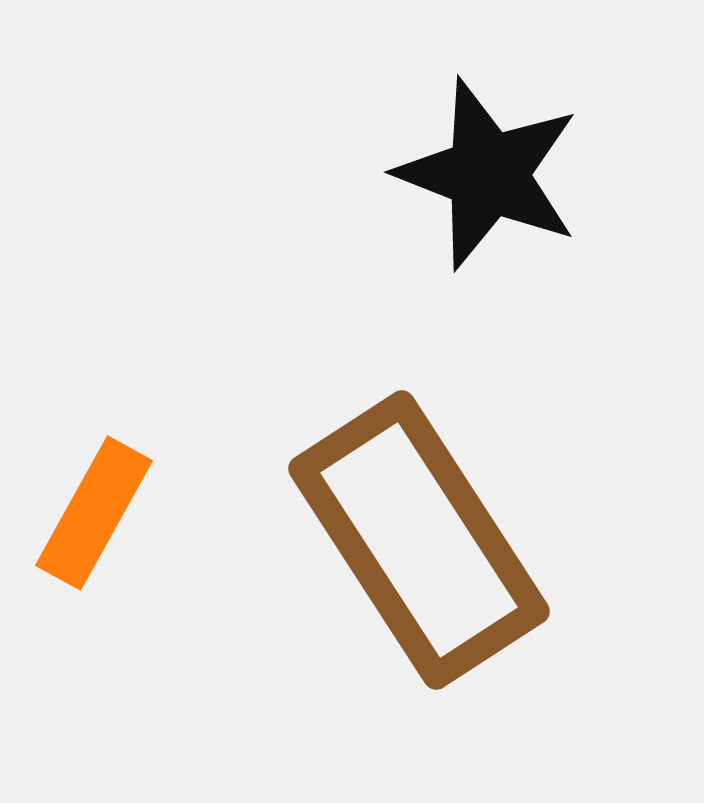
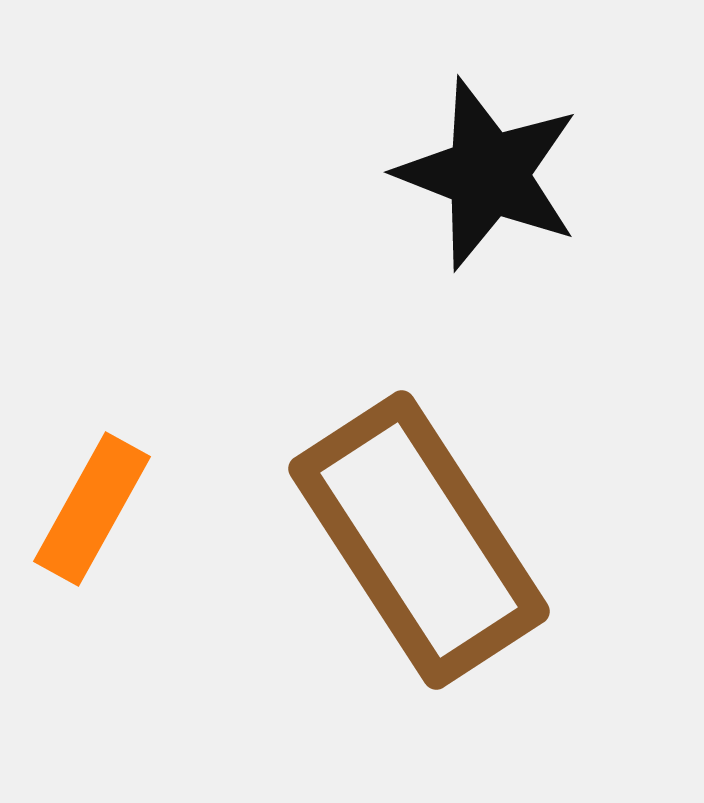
orange rectangle: moved 2 px left, 4 px up
